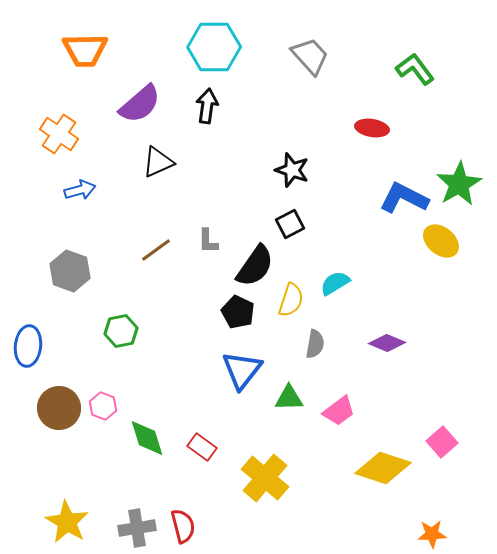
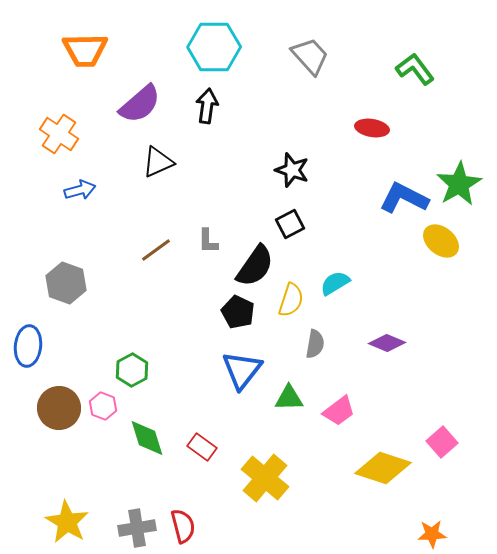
gray hexagon: moved 4 px left, 12 px down
green hexagon: moved 11 px right, 39 px down; rotated 16 degrees counterclockwise
